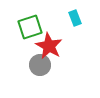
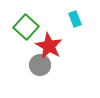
cyan rectangle: moved 1 px down
green square: moved 4 px left; rotated 30 degrees counterclockwise
